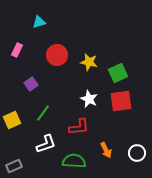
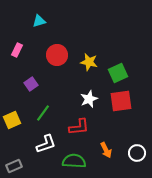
cyan triangle: moved 1 px up
white star: rotated 24 degrees clockwise
